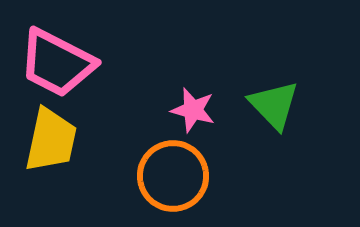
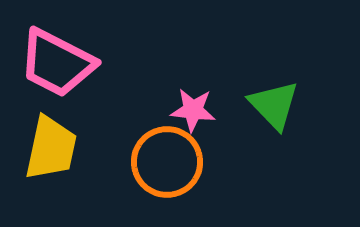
pink star: rotated 9 degrees counterclockwise
yellow trapezoid: moved 8 px down
orange circle: moved 6 px left, 14 px up
